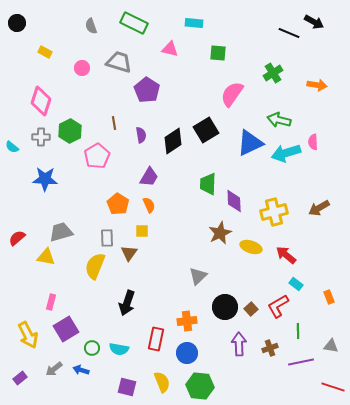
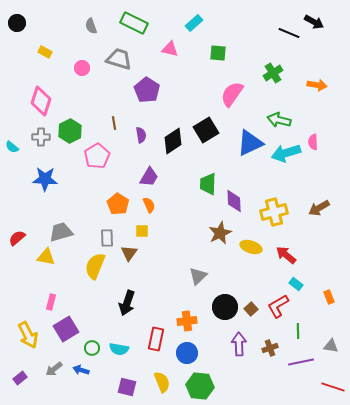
cyan rectangle at (194, 23): rotated 48 degrees counterclockwise
gray trapezoid at (119, 62): moved 3 px up
